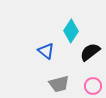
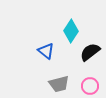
pink circle: moved 3 px left
